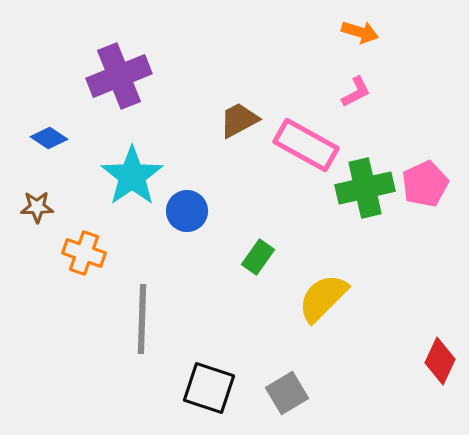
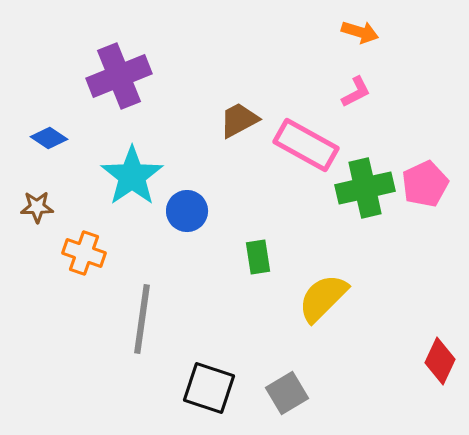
green rectangle: rotated 44 degrees counterclockwise
gray line: rotated 6 degrees clockwise
